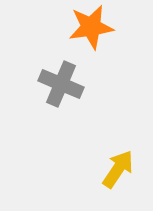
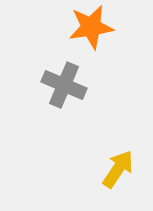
gray cross: moved 3 px right, 1 px down
